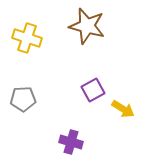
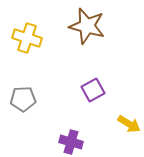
yellow arrow: moved 6 px right, 15 px down
